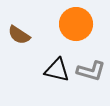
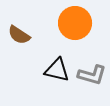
orange circle: moved 1 px left, 1 px up
gray L-shape: moved 1 px right, 4 px down
